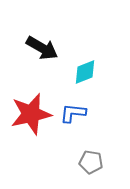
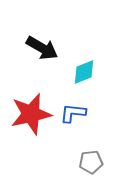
cyan diamond: moved 1 px left
gray pentagon: rotated 15 degrees counterclockwise
